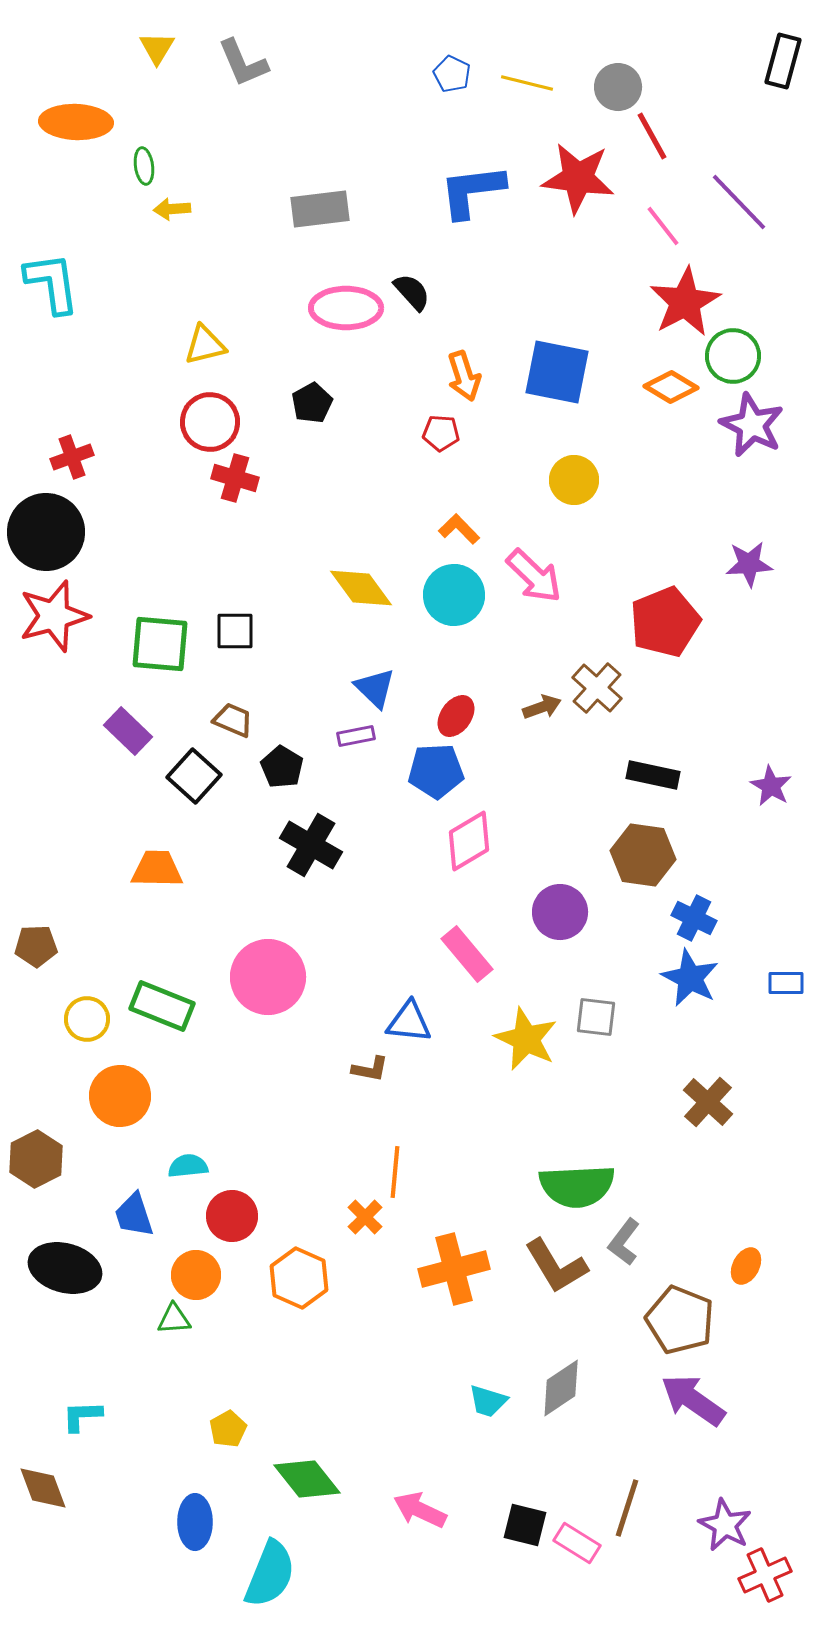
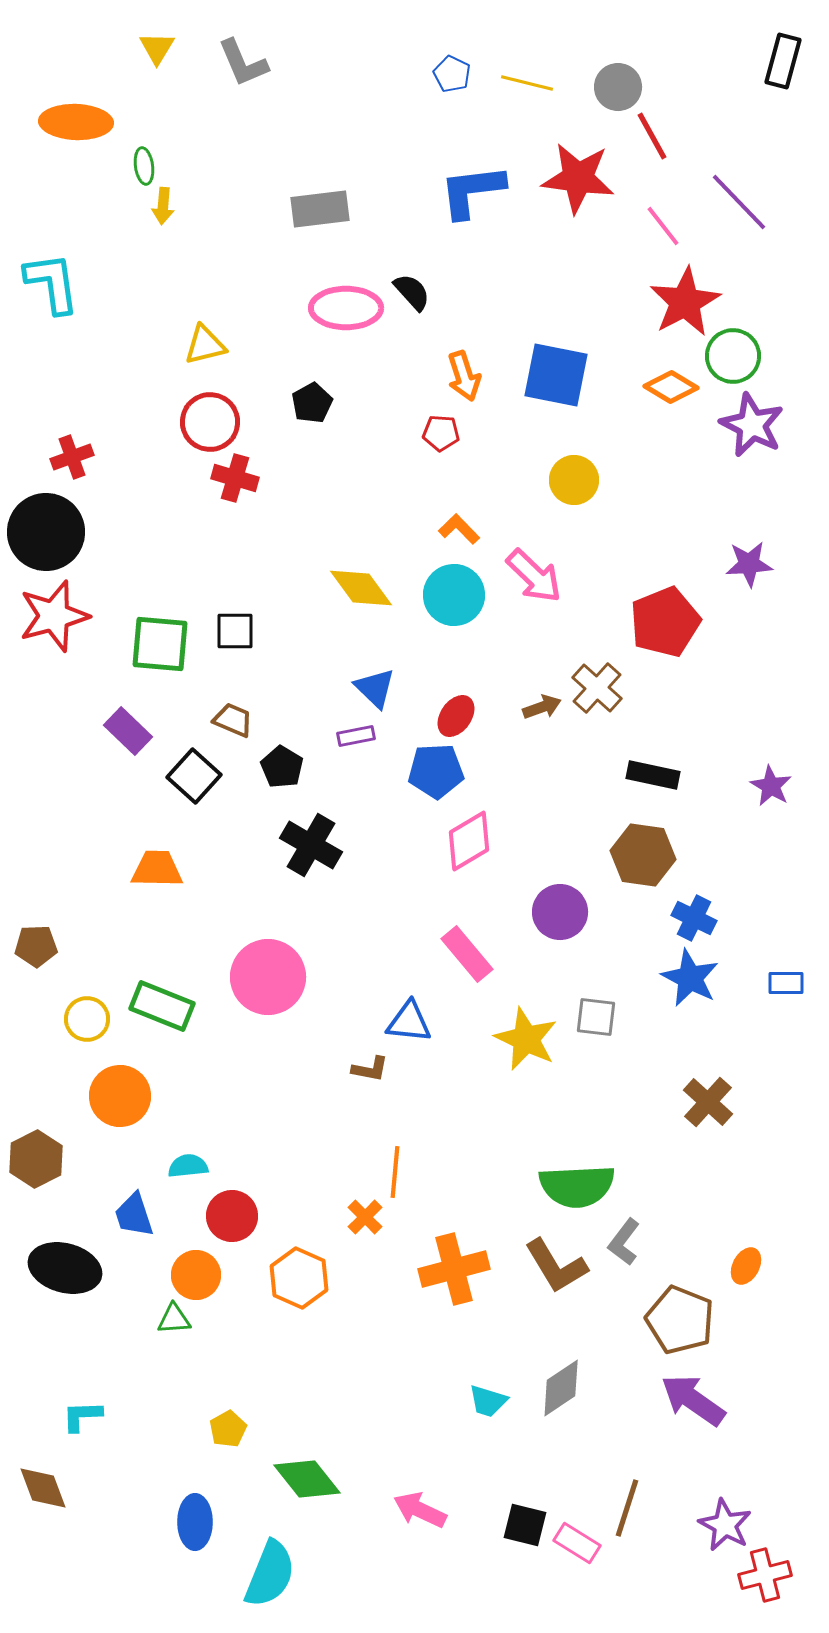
yellow arrow at (172, 209): moved 9 px left, 3 px up; rotated 81 degrees counterclockwise
blue square at (557, 372): moved 1 px left, 3 px down
red cross at (765, 1575): rotated 9 degrees clockwise
